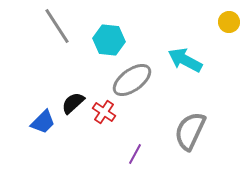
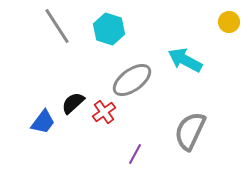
cyan hexagon: moved 11 px up; rotated 12 degrees clockwise
red cross: rotated 20 degrees clockwise
blue trapezoid: rotated 8 degrees counterclockwise
